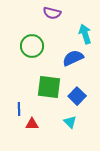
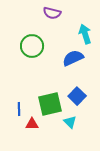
green square: moved 1 px right, 17 px down; rotated 20 degrees counterclockwise
